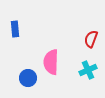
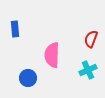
pink semicircle: moved 1 px right, 7 px up
